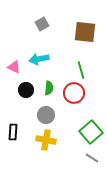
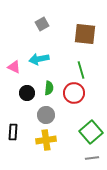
brown square: moved 2 px down
black circle: moved 1 px right, 3 px down
yellow cross: rotated 18 degrees counterclockwise
gray line: rotated 40 degrees counterclockwise
